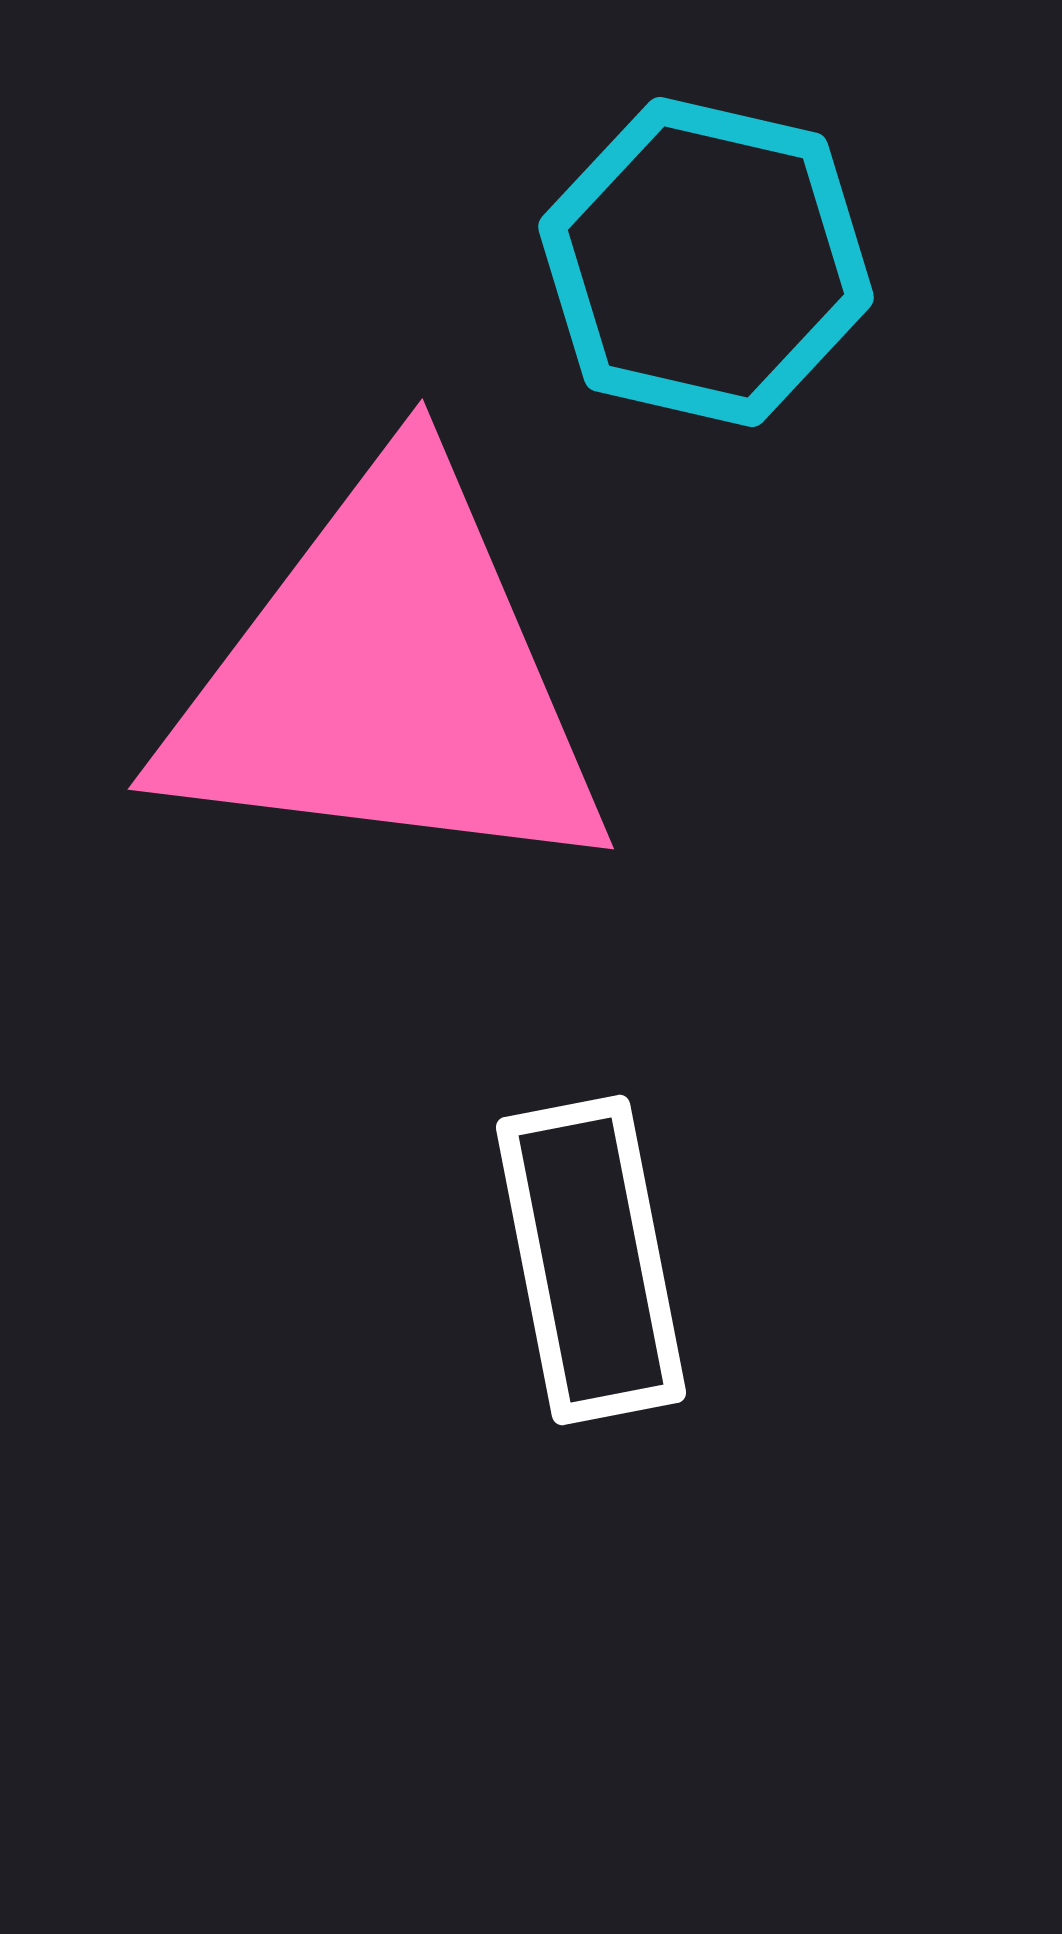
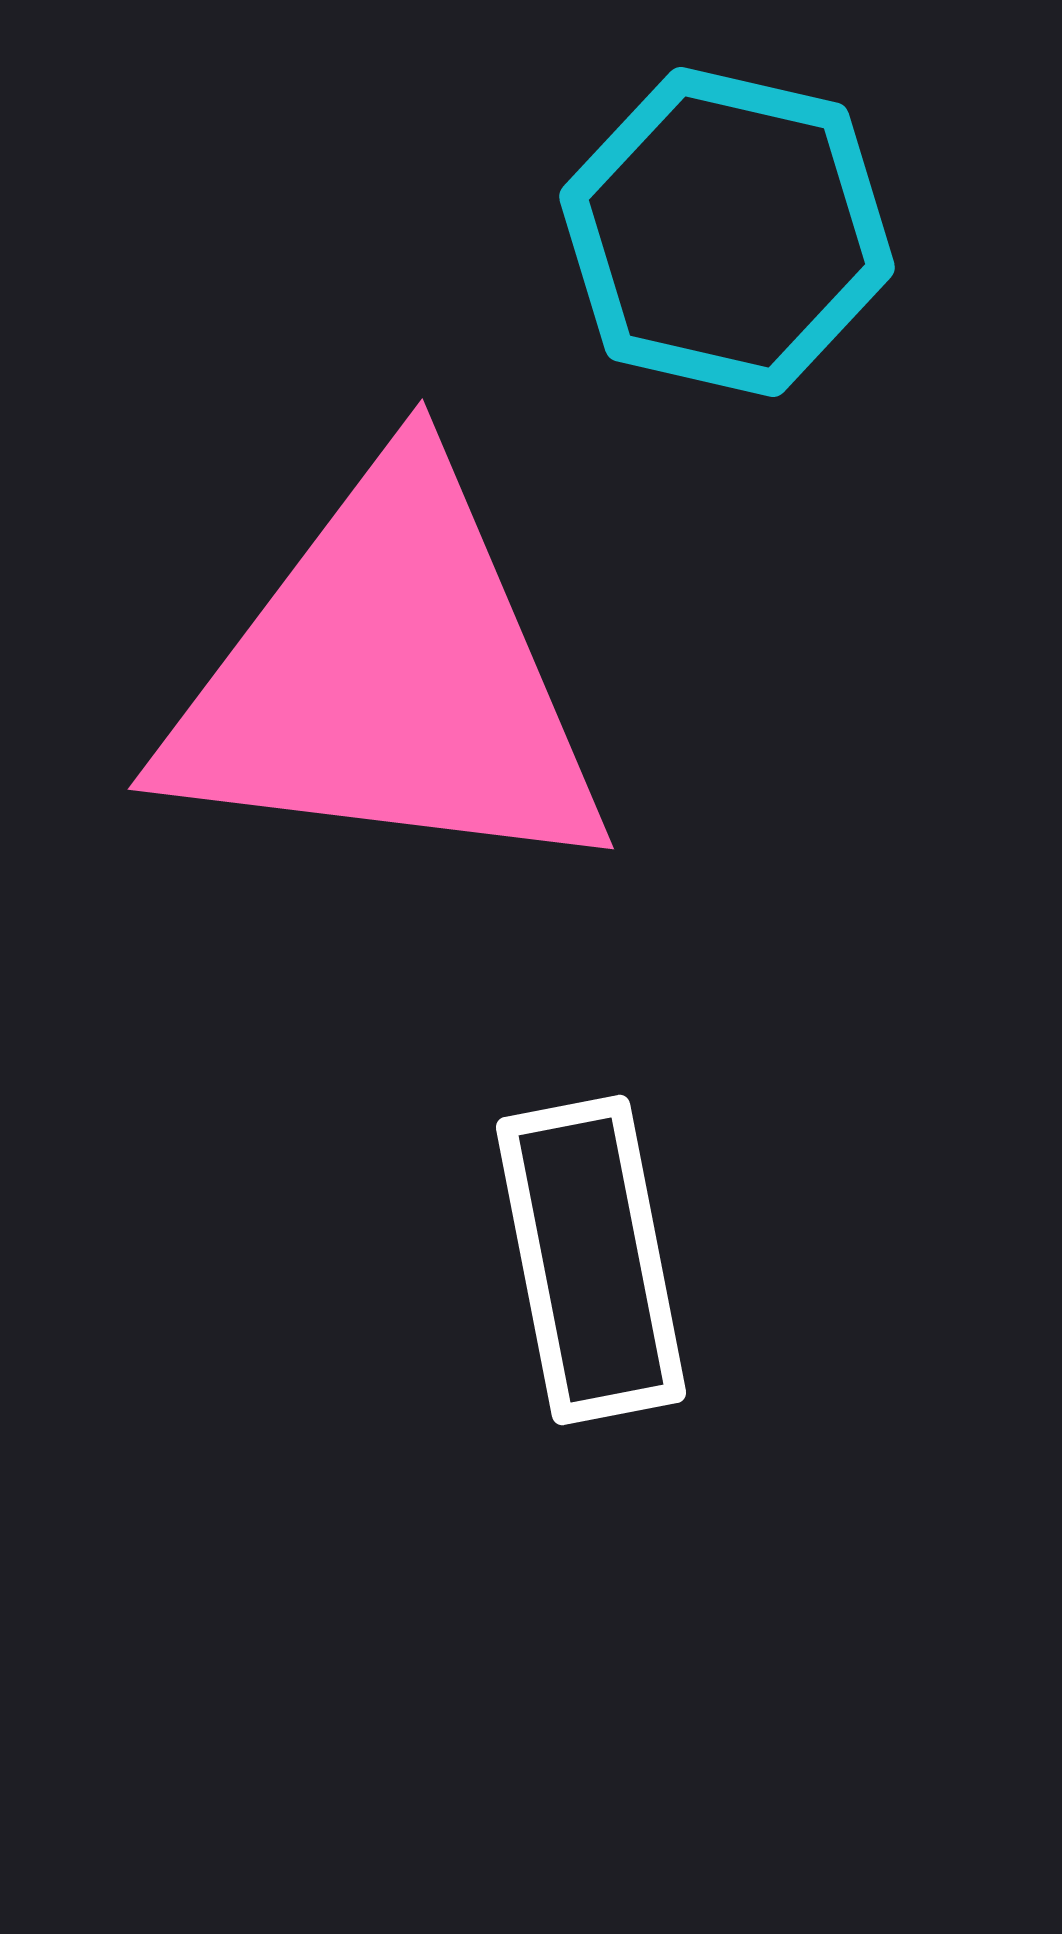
cyan hexagon: moved 21 px right, 30 px up
